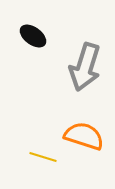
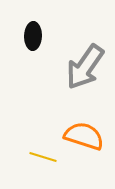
black ellipse: rotated 56 degrees clockwise
gray arrow: rotated 18 degrees clockwise
